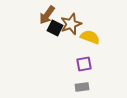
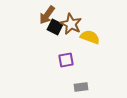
brown star: rotated 25 degrees counterclockwise
black square: moved 1 px up
purple square: moved 18 px left, 4 px up
gray rectangle: moved 1 px left
